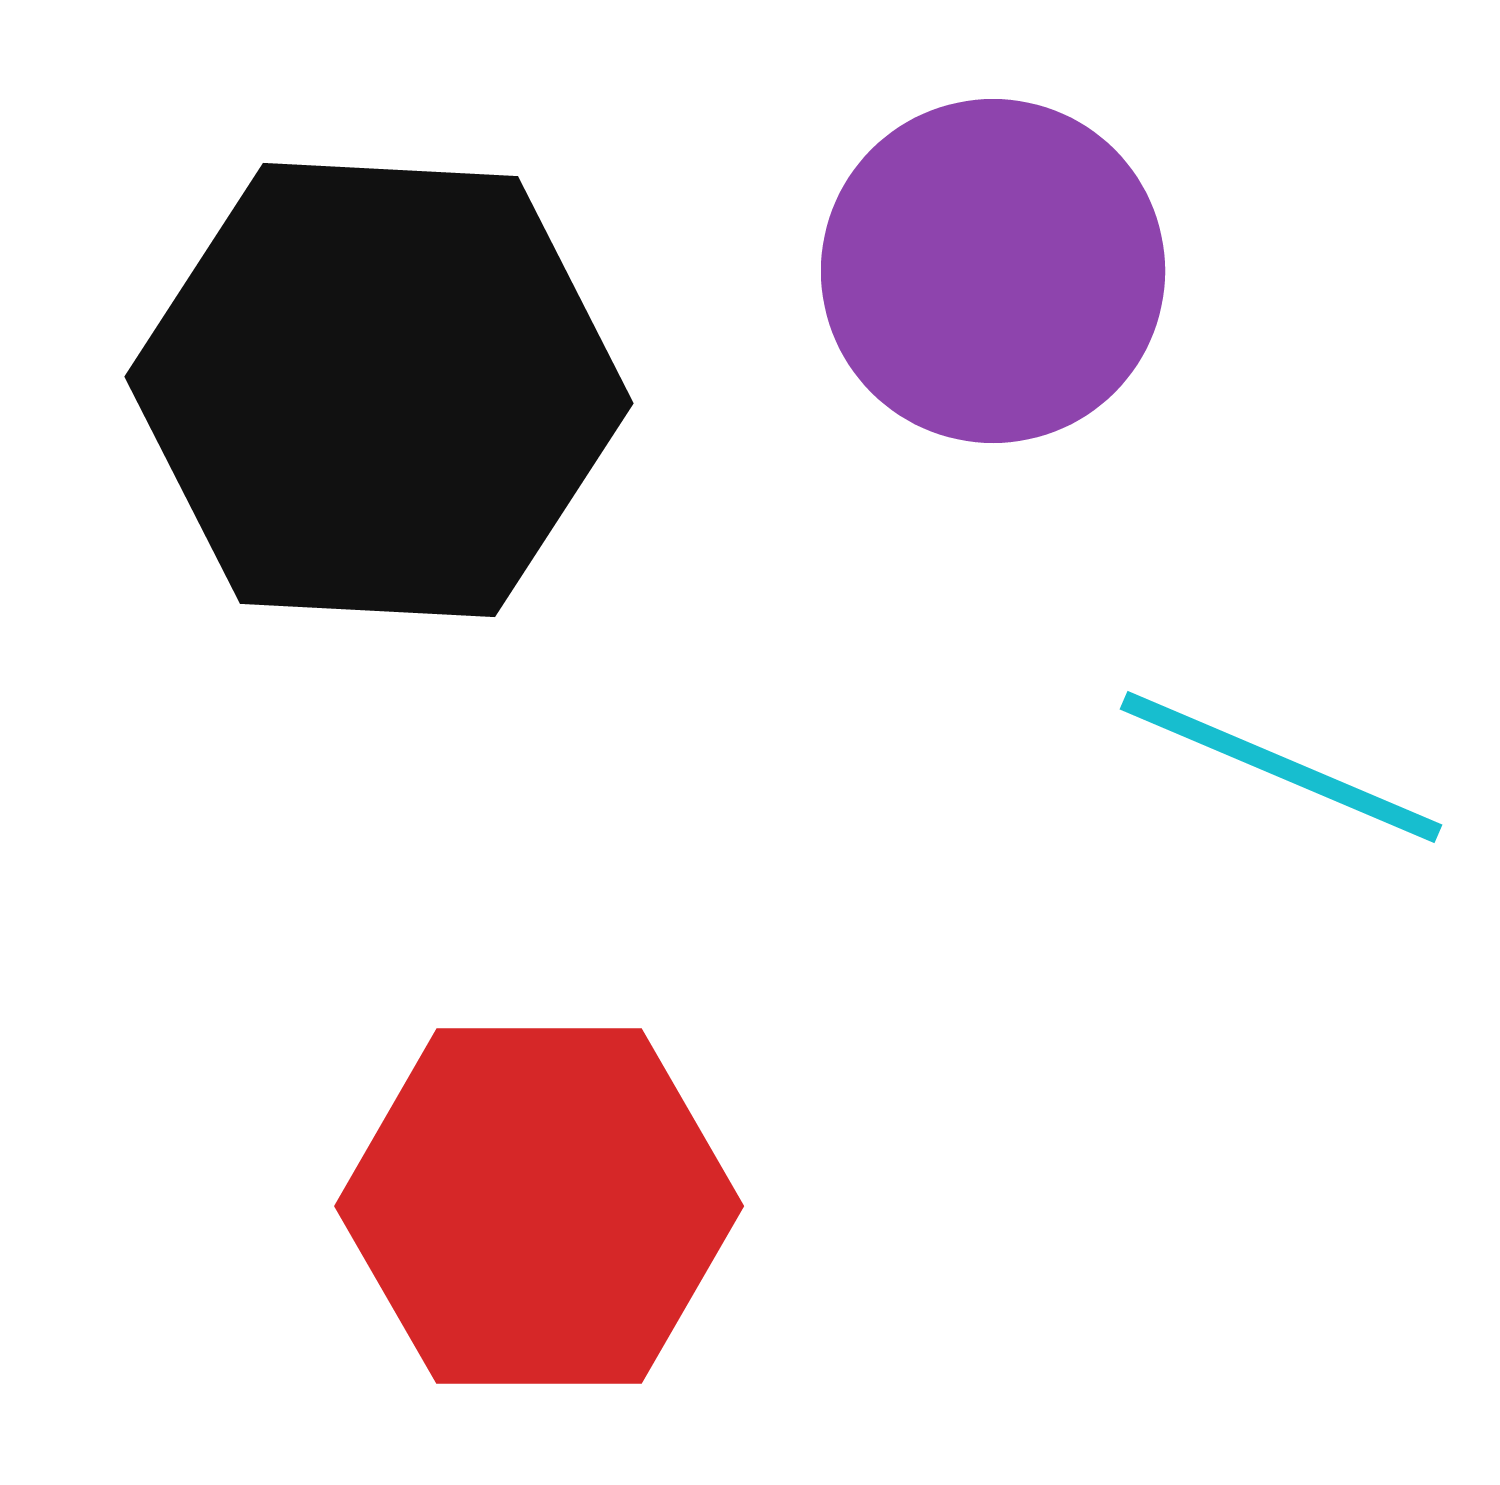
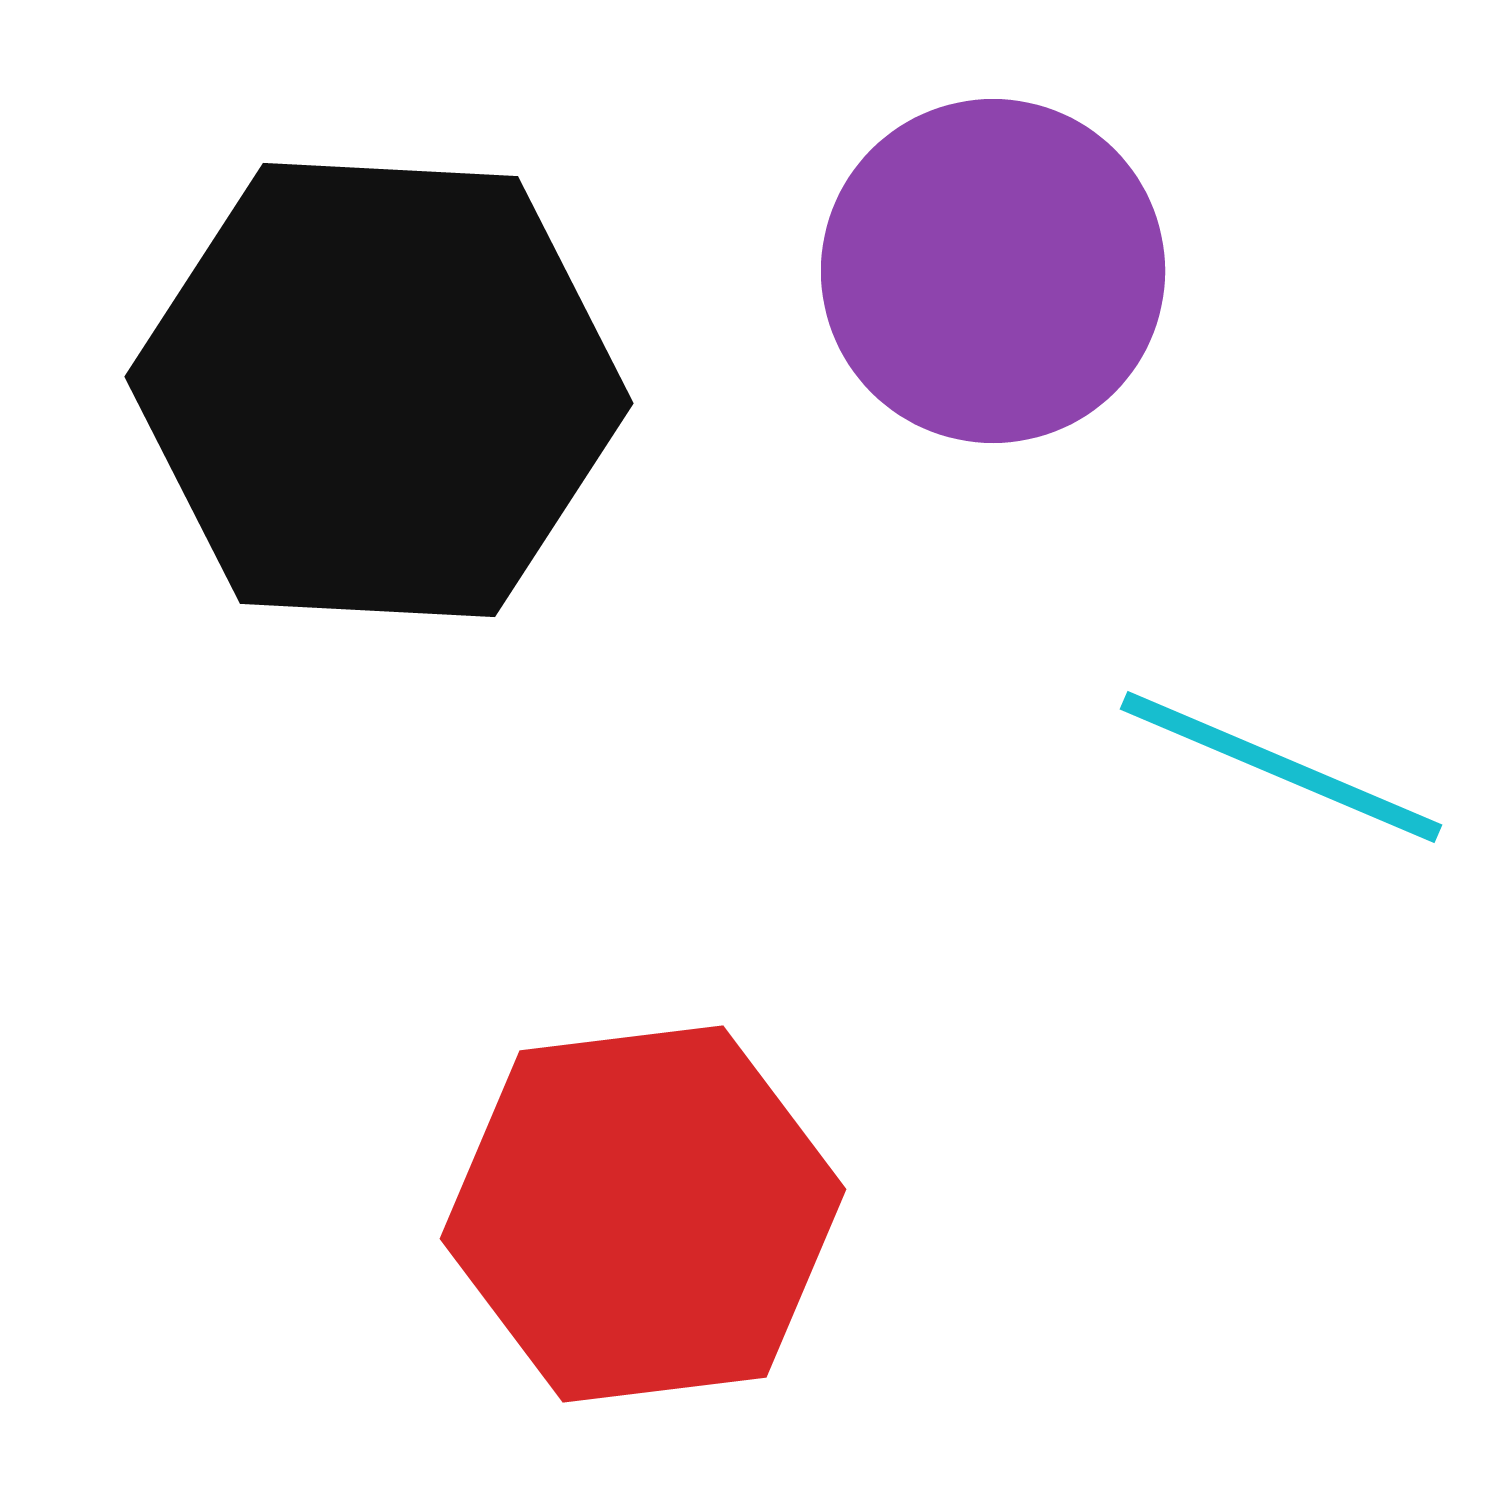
red hexagon: moved 104 px right, 8 px down; rotated 7 degrees counterclockwise
